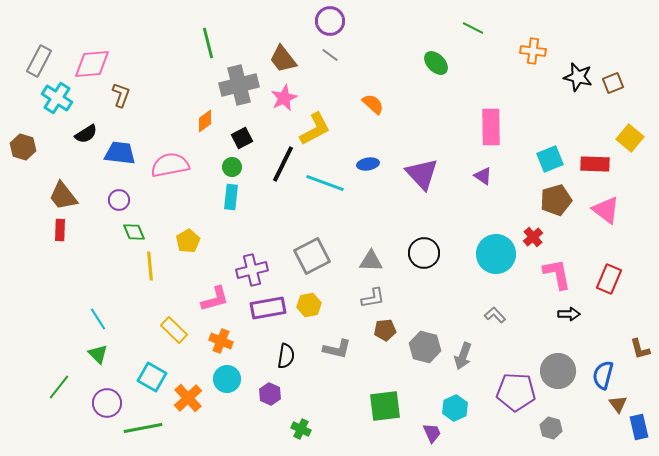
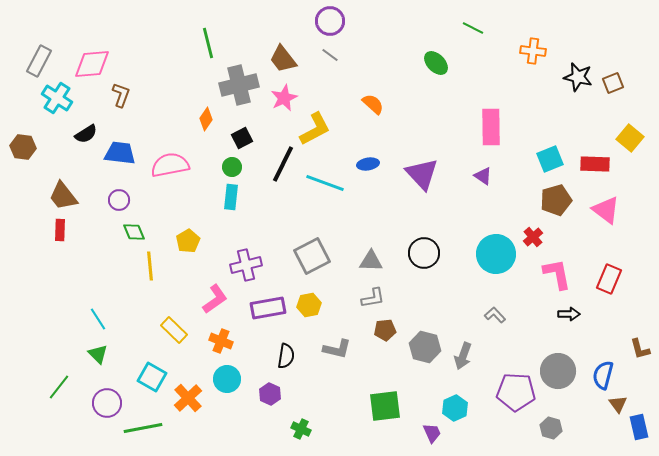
orange diamond at (205, 121): moved 1 px right, 2 px up; rotated 20 degrees counterclockwise
brown hexagon at (23, 147): rotated 10 degrees counterclockwise
purple cross at (252, 270): moved 6 px left, 5 px up
pink L-shape at (215, 299): rotated 20 degrees counterclockwise
